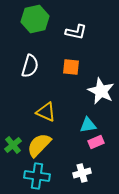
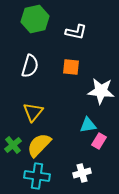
white star: rotated 20 degrees counterclockwise
yellow triangle: moved 13 px left; rotated 45 degrees clockwise
pink rectangle: moved 3 px right, 1 px up; rotated 35 degrees counterclockwise
